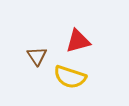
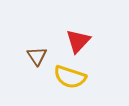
red triangle: rotated 32 degrees counterclockwise
